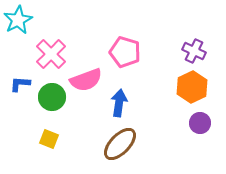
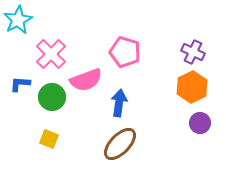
purple cross: moved 1 px left, 1 px down
